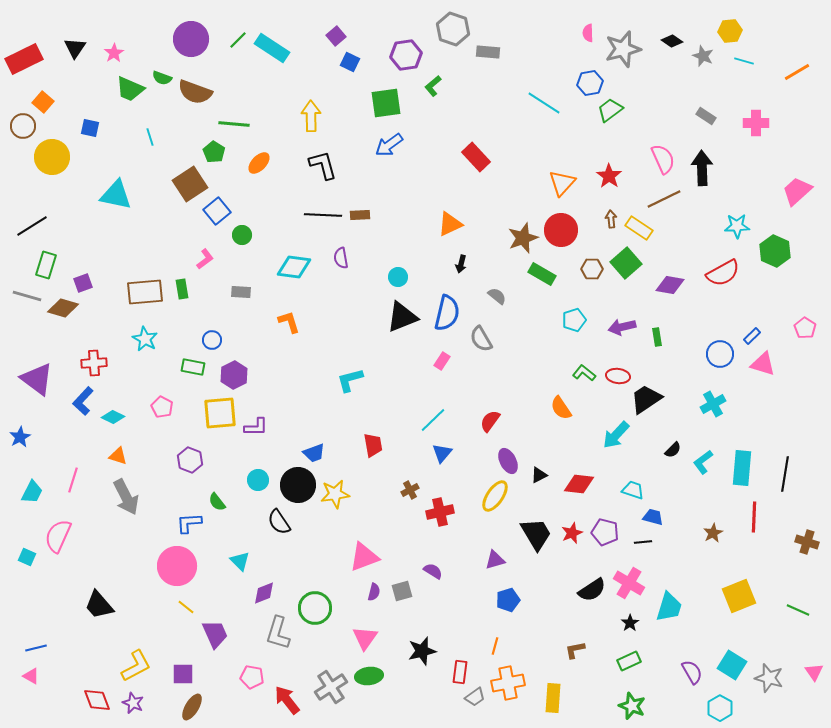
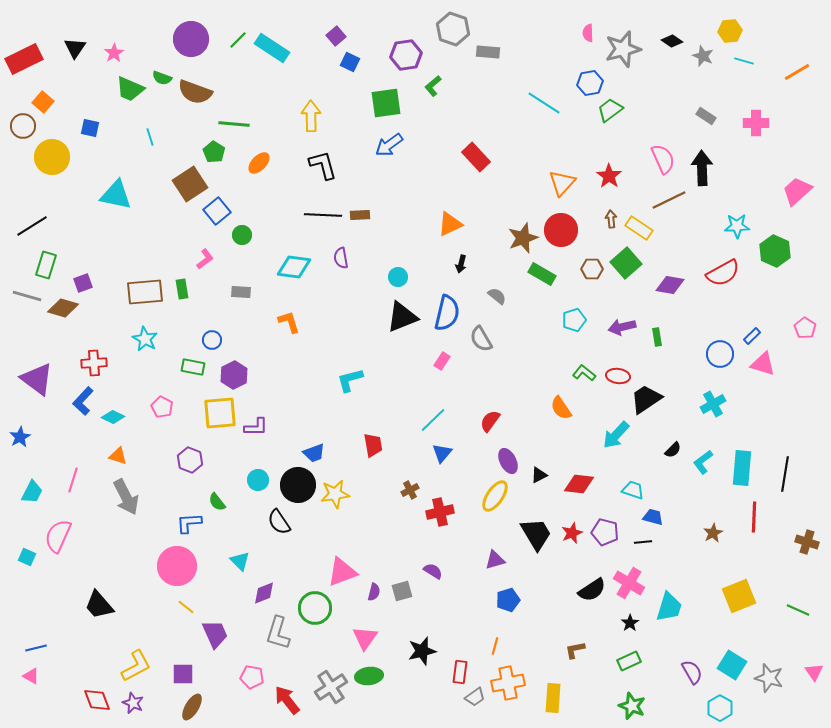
brown line at (664, 199): moved 5 px right, 1 px down
pink triangle at (364, 557): moved 22 px left, 15 px down
